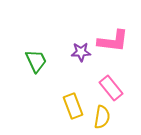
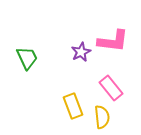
purple star: rotated 24 degrees counterclockwise
green trapezoid: moved 9 px left, 3 px up
yellow semicircle: rotated 15 degrees counterclockwise
